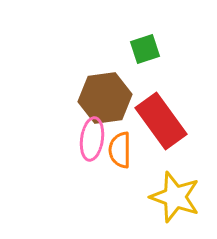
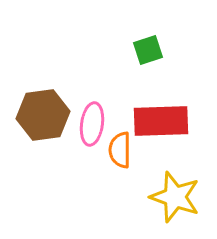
green square: moved 3 px right, 1 px down
brown hexagon: moved 62 px left, 17 px down
red rectangle: rotated 56 degrees counterclockwise
pink ellipse: moved 15 px up
